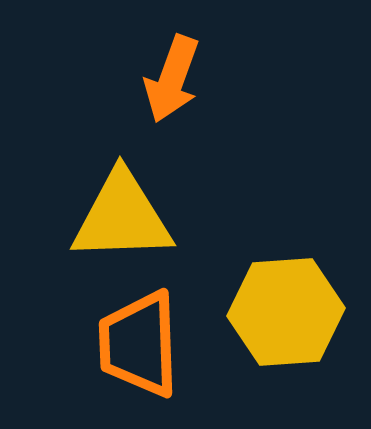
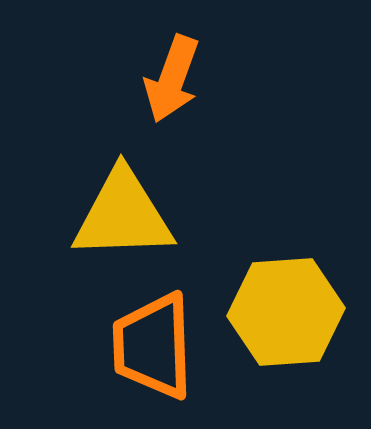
yellow triangle: moved 1 px right, 2 px up
orange trapezoid: moved 14 px right, 2 px down
